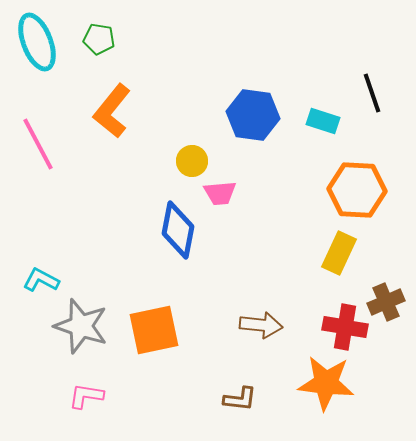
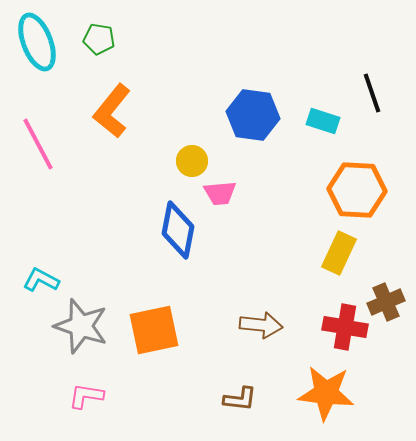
orange star: moved 10 px down
